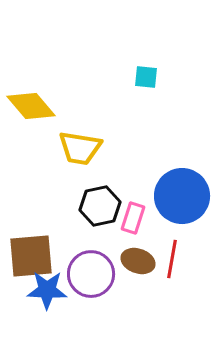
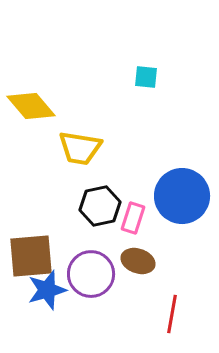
red line: moved 55 px down
blue star: rotated 18 degrees counterclockwise
